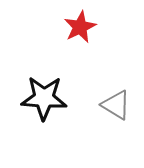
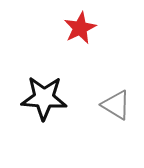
red star: moved 1 px down
